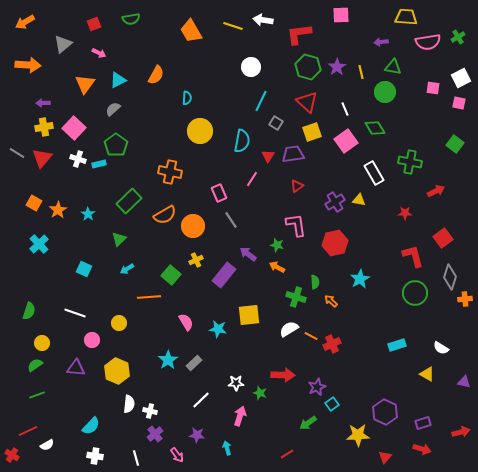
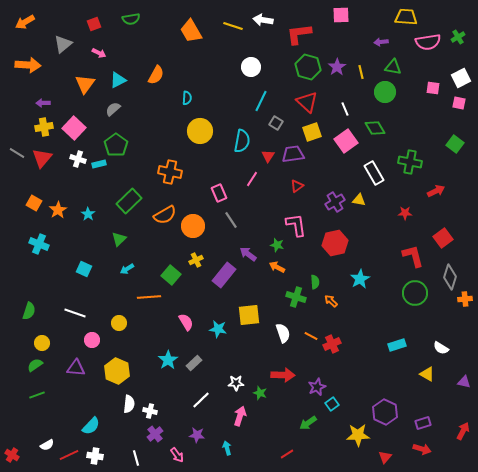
cyan cross at (39, 244): rotated 24 degrees counterclockwise
white semicircle at (289, 329): moved 6 px left, 4 px down; rotated 102 degrees clockwise
red line at (28, 431): moved 41 px right, 24 px down
red arrow at (461, 432): moved 2 px right, 1 px up; rotated 48 degrees counterclockwise
